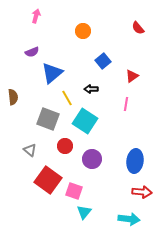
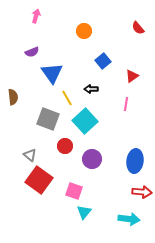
orange circle: moved 1 px right
blue triangle: rotated 25 degrees counterclockwise
cyan square: rotated 15 degrees clockwise
gray triangle: moved 5 px down
red square: moved 9 px left
